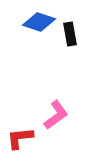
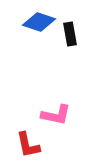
pink L-shape: rotated 48 degrees clockwise
red L-shape: moved 8 px right, 7 px down; rotated 96 degrees counterclockwise
